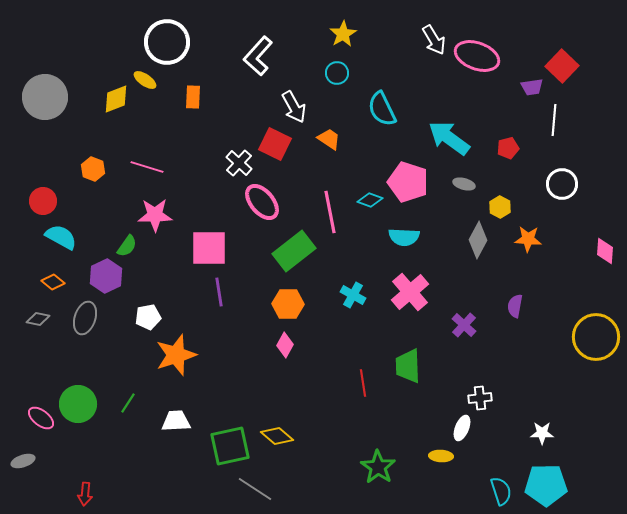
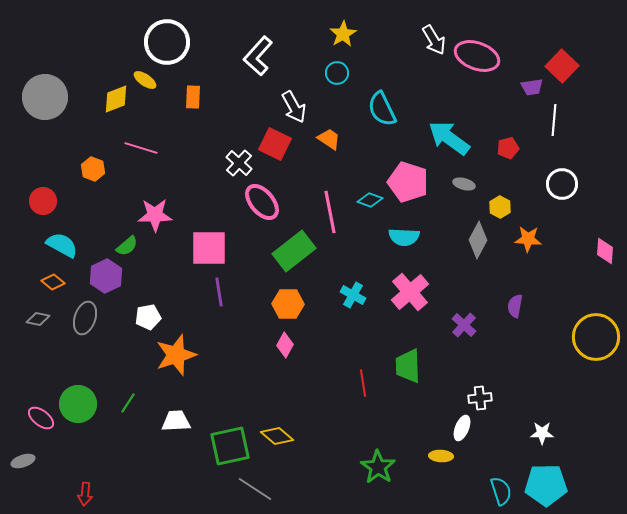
pink line at (147, 167): moved 6 px left, 19 px up
cyan semicircle at (61, 237): moved 1 px right, 8 px down
green semicircle at (127, 246): rotated 15 degrees clockwise
